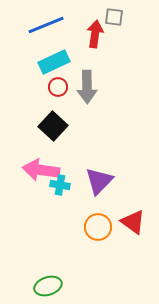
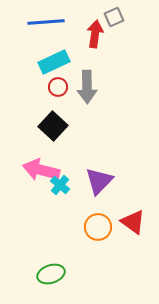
gray square: rotated 30 degrees counterclockwise
blue line: moved 3 px up; rotated 18 degrees clockwise
pink arrow: rotated 6 degrees clockwise
cyan cross: rotated 30 degrees clockwise
green ellipse: moved 3 px right, 12 px up
